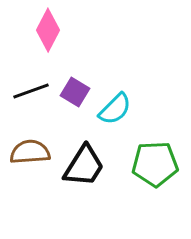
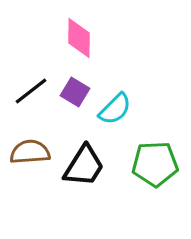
pink diamond: moved 31 px right, 8 px down; rotated 27 degrees counterclockwise
black line: rotated 18 degrees counterclockwise
